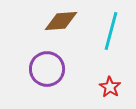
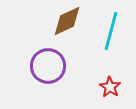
brown diamond: moved 6 px right; rotated 20 degrees counterclockwise
purple circle: moved 1 px right, 3 px up
